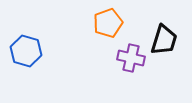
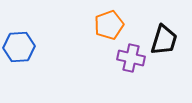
orange pentagon: moved 1 px right, 2 px down
blue hexagon: moved 7 px left, 4 px up; rotated 20 degrees counterclockwise
